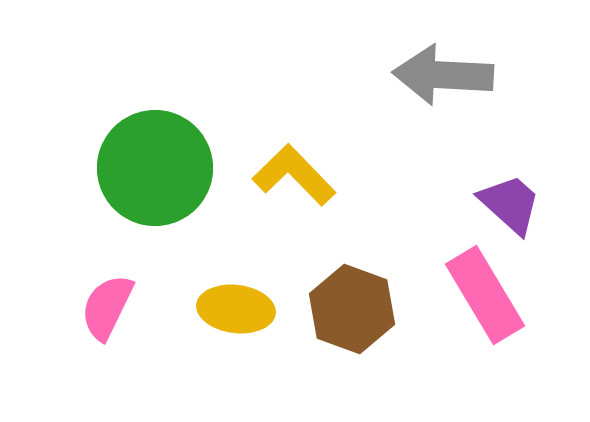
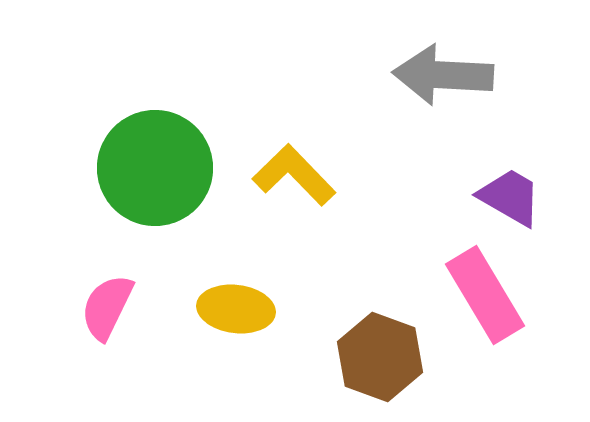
purple trapezoid: moved 7 px up; rotated 12 degrees counterclockwise
brown hexagon: moved 28 px right, 48 px down
